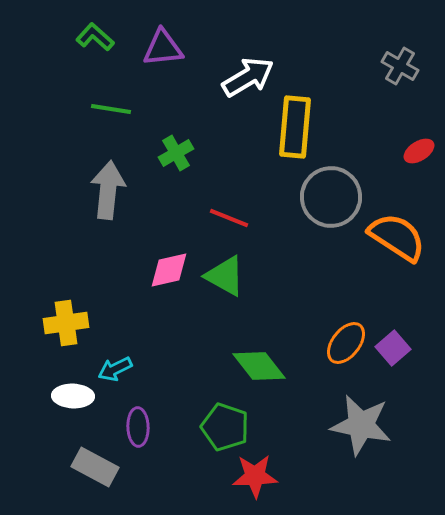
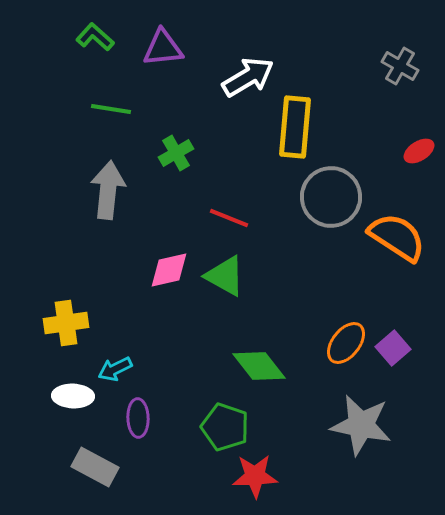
purple ellipse: moved 9 px up
